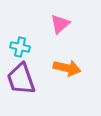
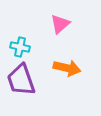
purple trapezoid: moved 1 px down
